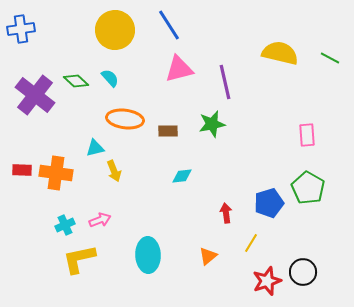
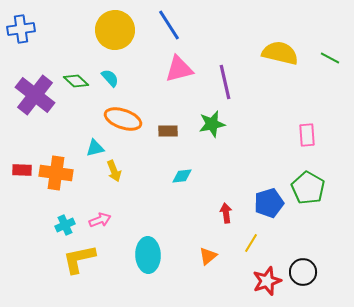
orange ellipse: moved 2 px left; rotated 12 degrees clockwise
